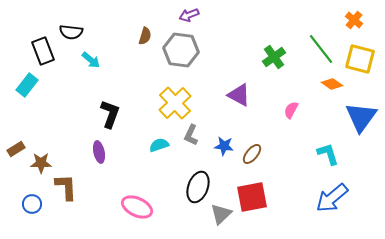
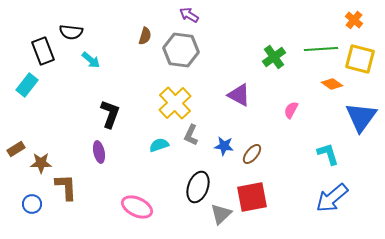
purple arrow: rotated 54 degrees clockwise
green line: rotated 56 degrees counterclockwise
